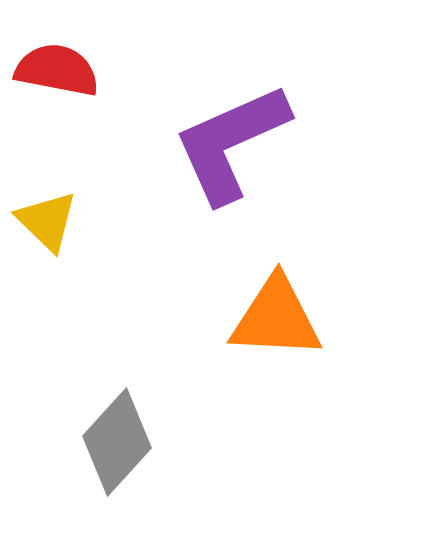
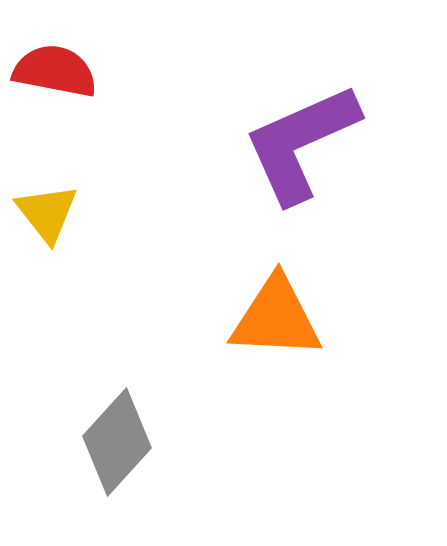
red semicircle: moved 2 px left, 1 px down
purple L-shape: moved 70 px right
yellow triangle: moved 8 px up; rotated 8 degrees clockwise
